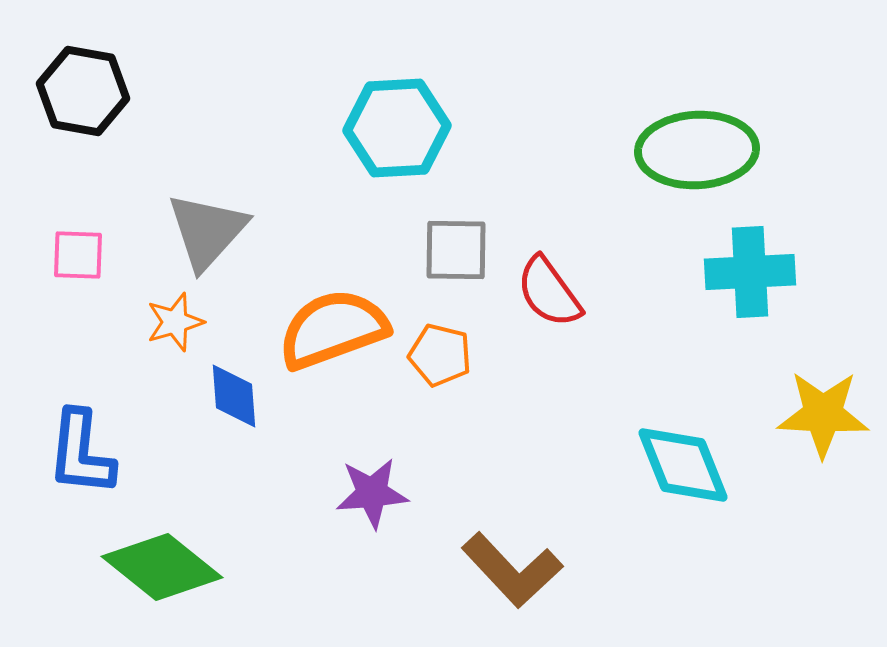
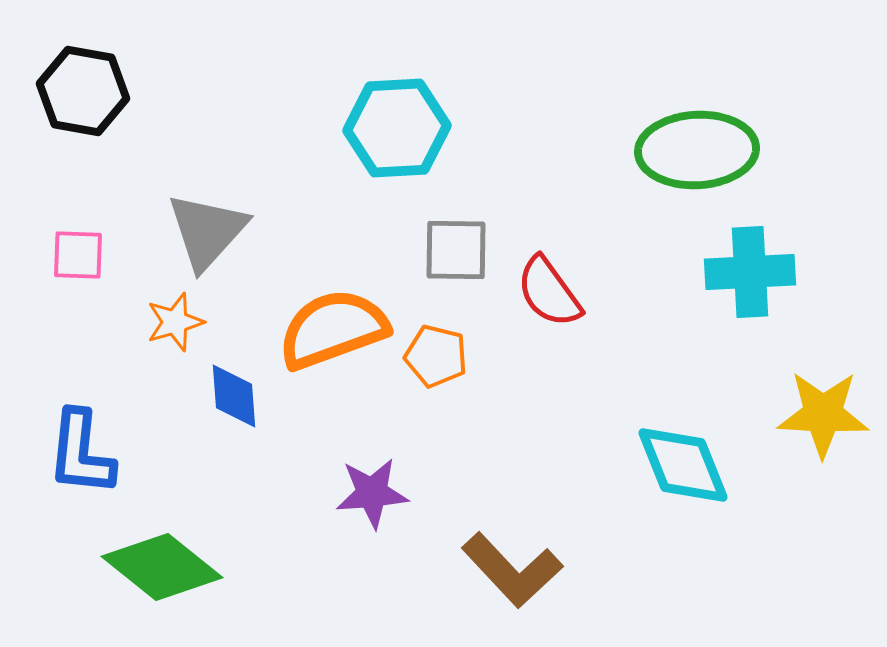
orange pentagon: moved 4 px left, 1 px down
